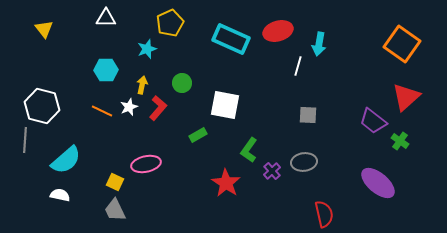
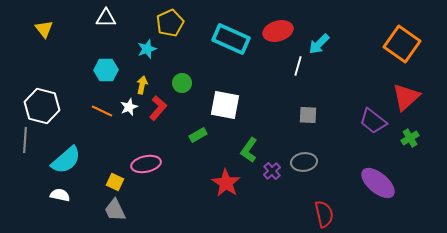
cyan arrow: rotated 35 degrees clockwise
green cross: moved 10 px right, 3 px up; rotated 24 degrees clockwise
